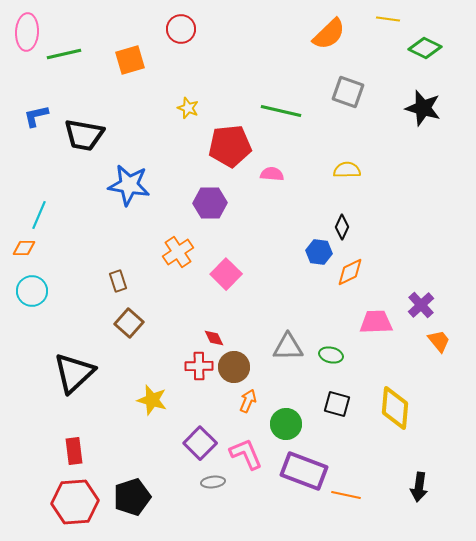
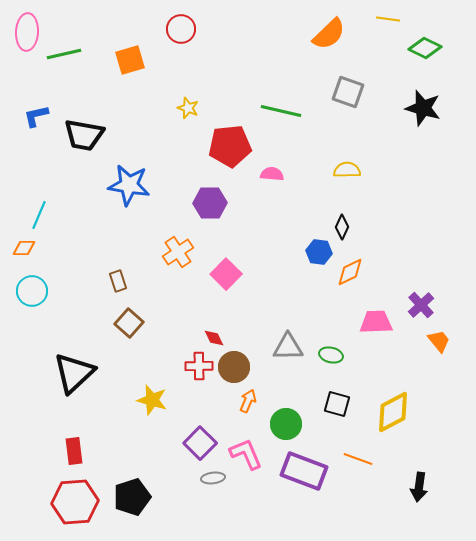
yellow diamond at (395, 408): moved 2 px left, 4 px down; rotated 57 degrees clockwise
gray ellipse at (213, 482): moved 4 px up
orange line at (346, 495): moved 12 px right, 36 px up; rotated 8 degrees clockwise
